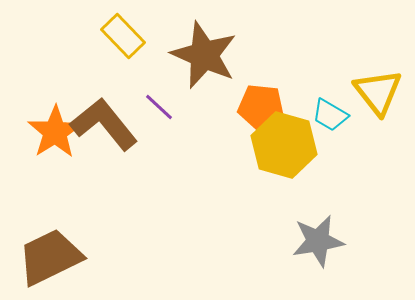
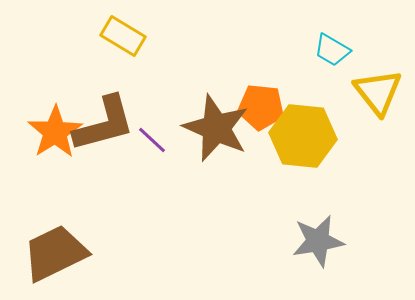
yellow rectangle: rotated 15 degrees counterclockwise
brown star: moved 12 px right, 73 px down
purple line: moved 7 px left, 33 px down
cyan trapezoid: moved 2 px right, 65 px up
brown L-shape: rotated 114 degrees clockwise
yellow hexagon: moved 19 px right, 9 px up; rotated 10 degrees counterclockwise
brown trapezoid: moved 5 px right, 4 px up
